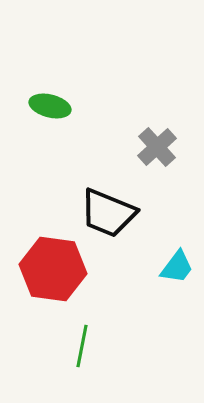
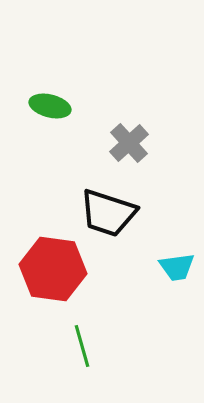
gray cross: moved 28 px left, 4 px up
black trapezoid: rotated 4 degrees counterclockwise
cyan trapezoid: rotated 45 degrees clockwise
green line: rotated 27 degrees counterclockwise
